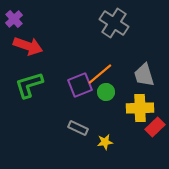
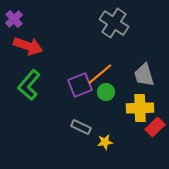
green L-shape: rotated 32 degrees counterclockwise
gray rectangle: moved 3 px right, 1 px up
